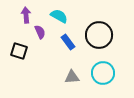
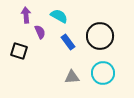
black circle: moved 1 px right, 1 px down
